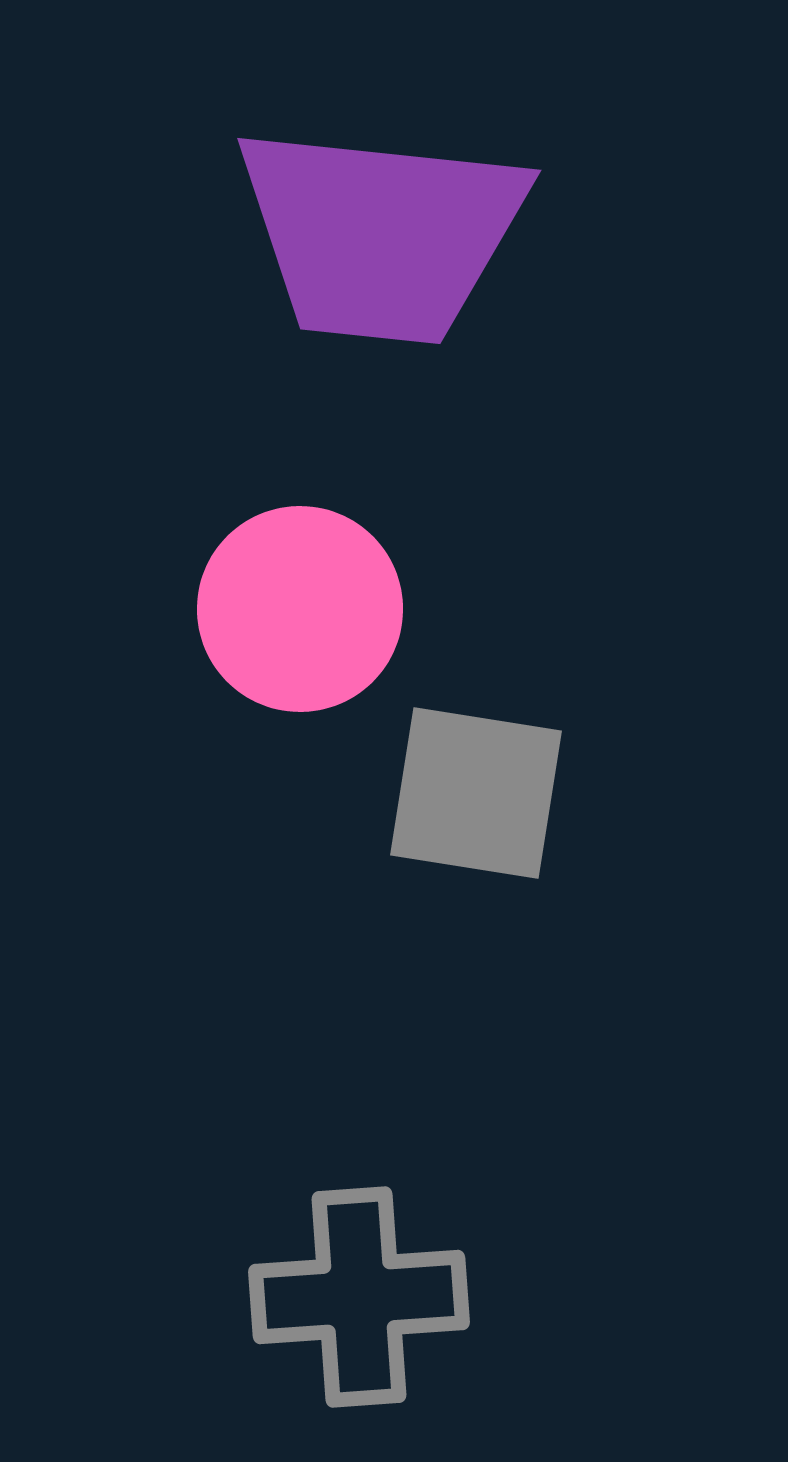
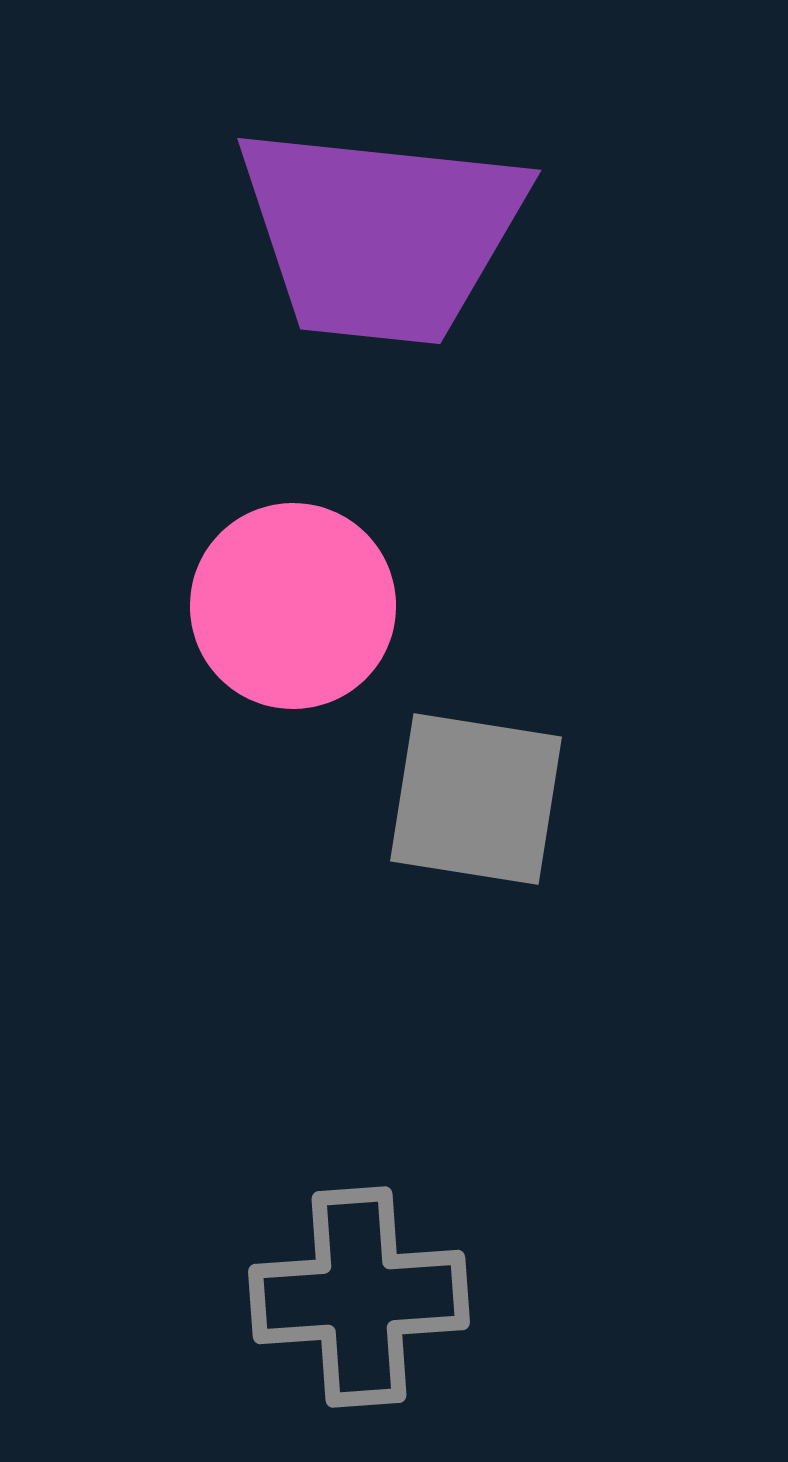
pink circle: moved 7 px left, 3 px up
gray square: moved 6 px down
